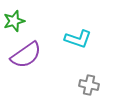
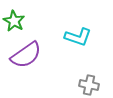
green star: rotated 25 degrees counterclockwise
cyan L-shape: moved 2 px up
